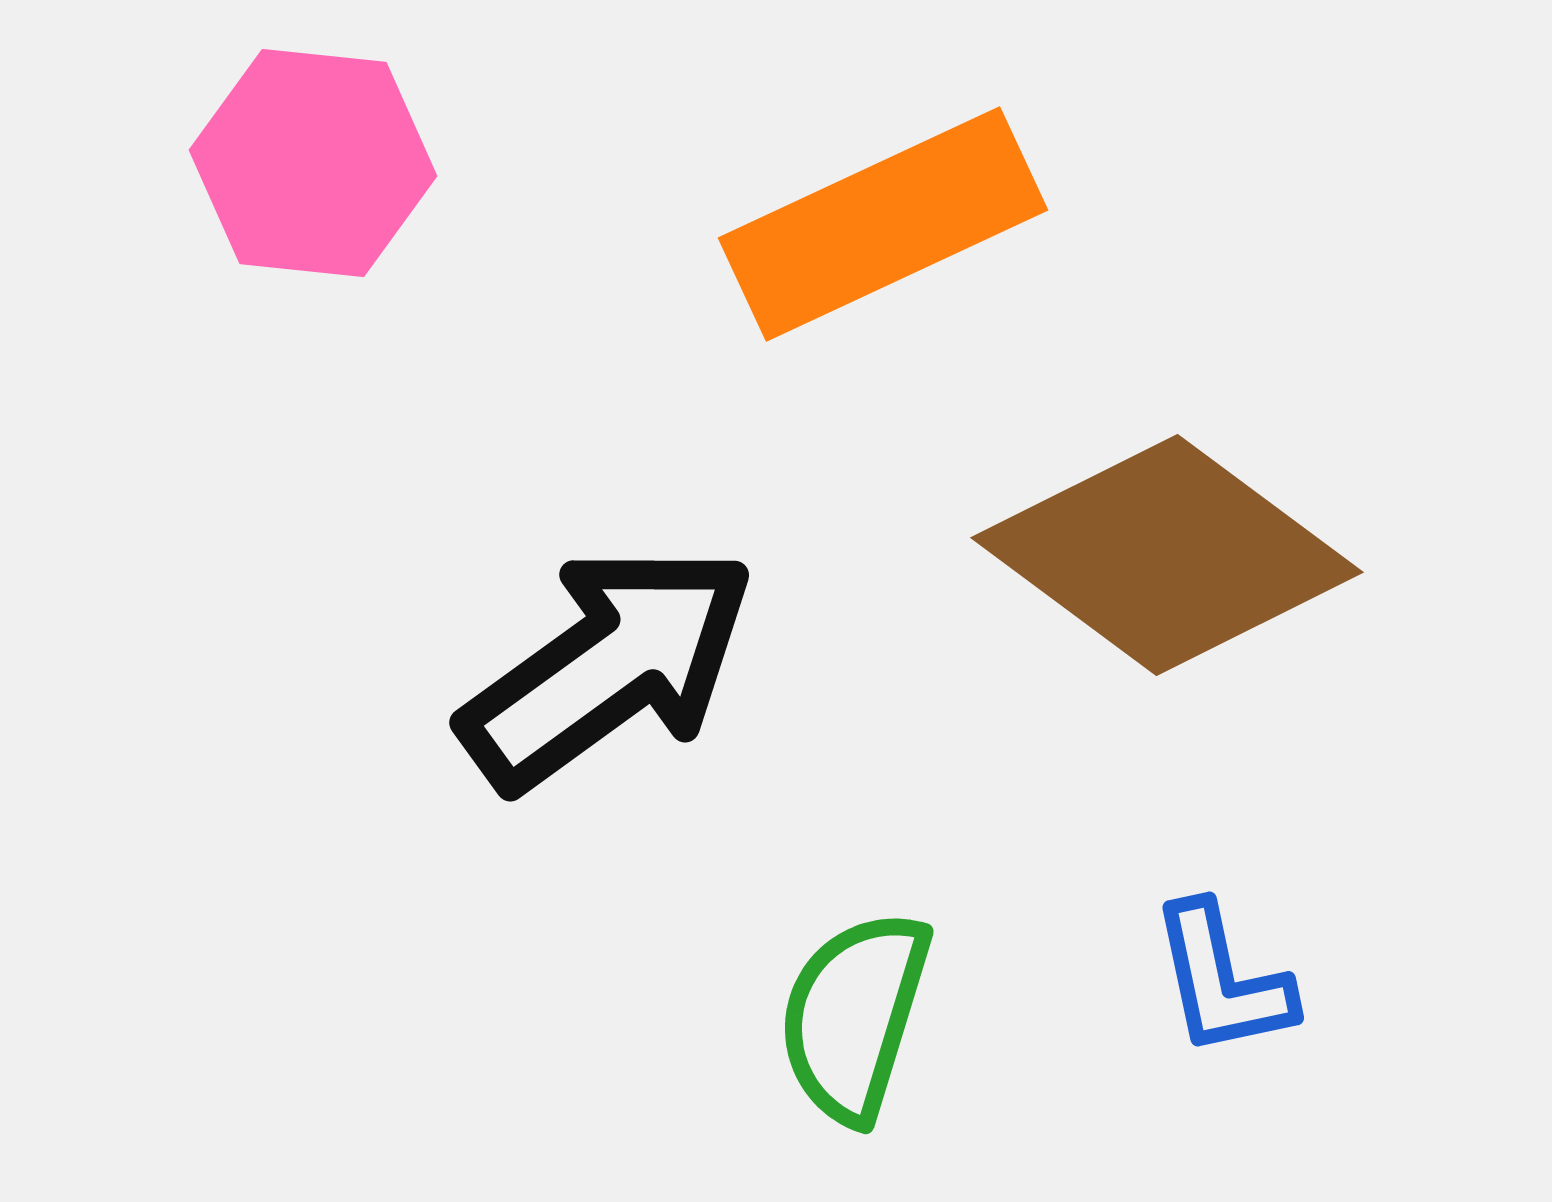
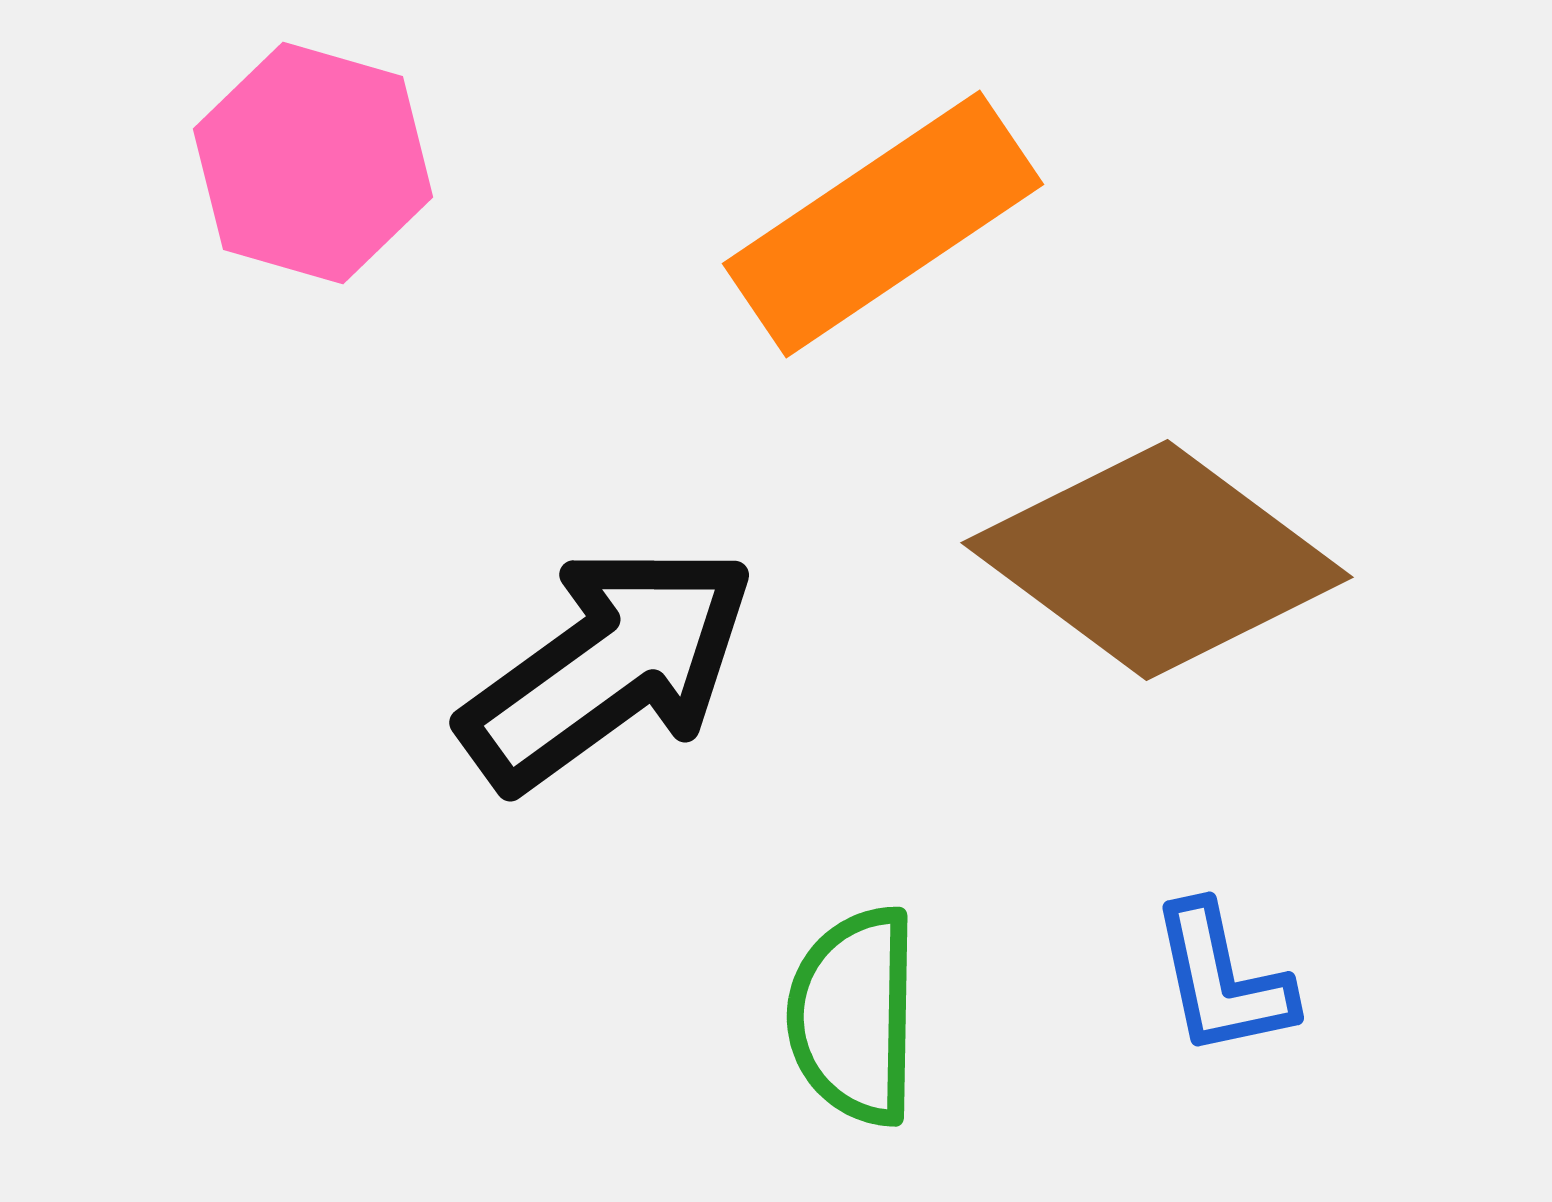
pink hexagon: rotated 10 degrees clockwise
orange rectangle: rotated 9 degrees counterclockwise
brown diamond: moved 10 px left, 5 px down
green semicircle: rotated 16 degrees counterclockwise
